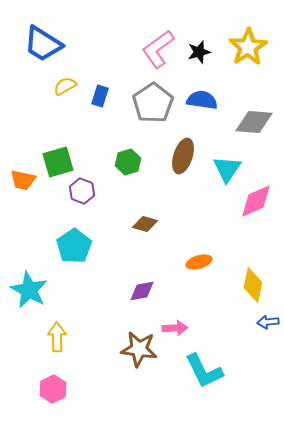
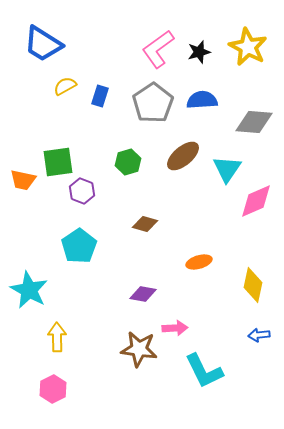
yellow star: rotated 12 degrees counterclockwise
blue semicircle: rotated 12 degrees counterclockwise
brown ellipse: rotated 32 degrees clockwise
green square: rotated 8 degrees clockwise
cyan pentagon: moved 5 px right
purple diamond: moved 1 px right, 3 px down; rotated 20 degrees clockwise
blue arrow: moved 9 px left, 13 px down
